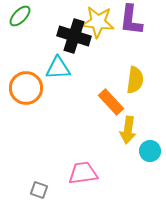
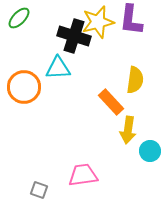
green ellipse: moved 1 px left, 2 px down
yellow star: rotated 20 degrees counterclockwise
orange circle: moved 2 px left, 1 px up
pink trapezoid: moved 2 px down
